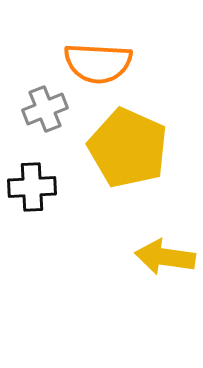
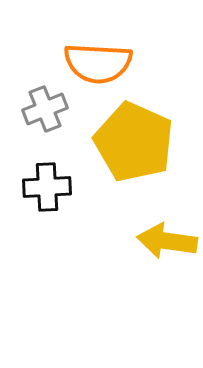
yellow pentagon: moved 6 px right, 6 px up
black cross: moved 15 px right
yellow arrow: moved 2 px right, 16 px up
